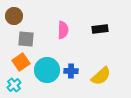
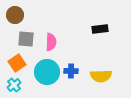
brown circle: moved 1 px right, 1 px up
pink semicircle: moved 12 px left, 12 px down
orange square: moved 4 px left, 1 px down
cyan circle: moved 2 px down
yellow semicircle: rotated 40 degrees clockwise
